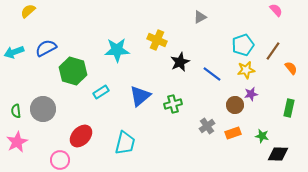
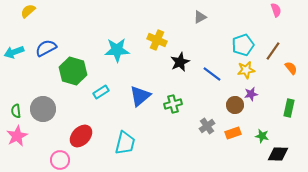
pink semicircle: rotated 24 degrees clockwise
pink star: moved 6 px up
